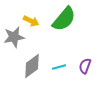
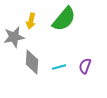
yellow arrow: rotated 77 degrees clockwise
gray diamond: moved 4 px up; rotated 50 degrees counterclockwise
